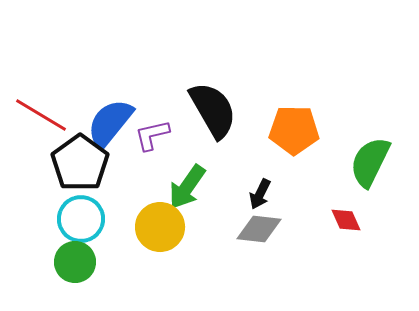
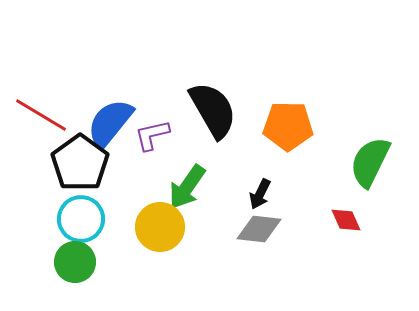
orange pentagon: moved 6 px left, 4 px up
